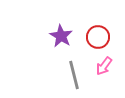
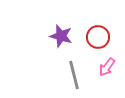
purple star: rotated 15 degrees counterclockwise
pink arrow: moved 3 px right, 1 px down
